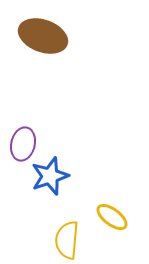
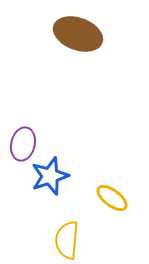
brown ellipse: moved 35 px right, 2 px up
yellow ellipse: moved 19 px up
